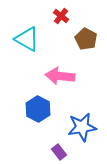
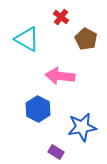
red cross: moved 1 px down
purple rectangle: moved 3 px left; rotated 21 degrees counterclockwise
